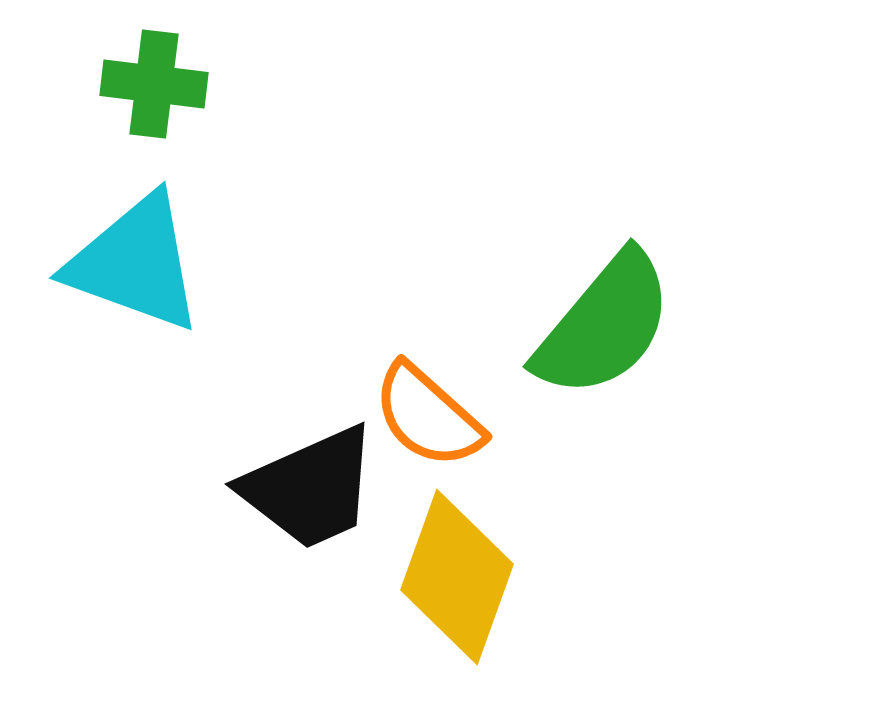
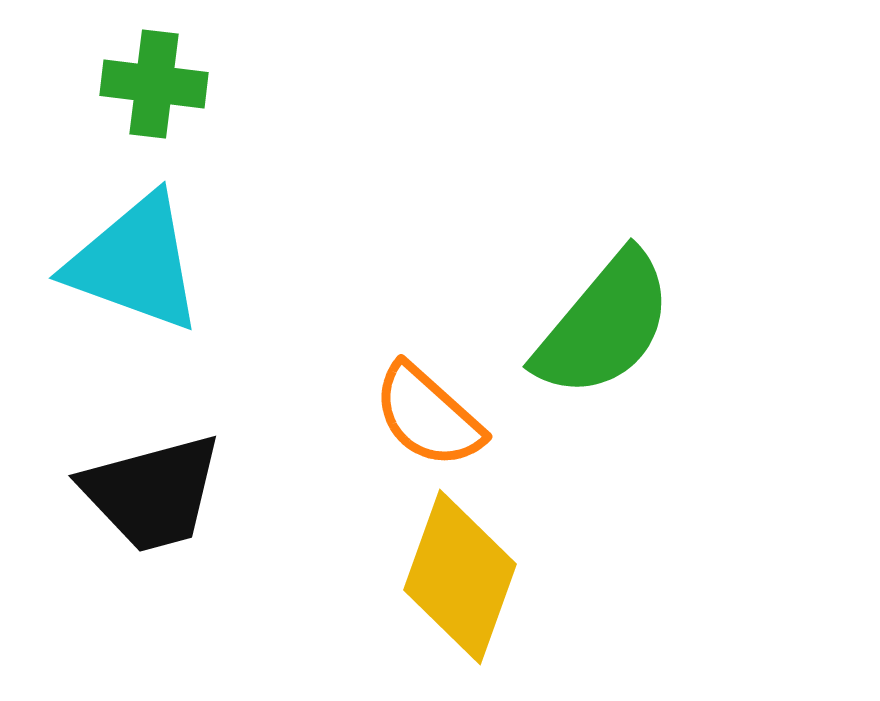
black trapezoid: moved 158 px left, 5 px down; rotated 9 degrees clockwise
yellow diamond: moved 3 px right
